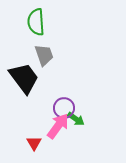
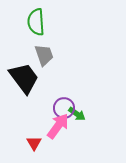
green arrow: moved 1 px right, 5 px up
